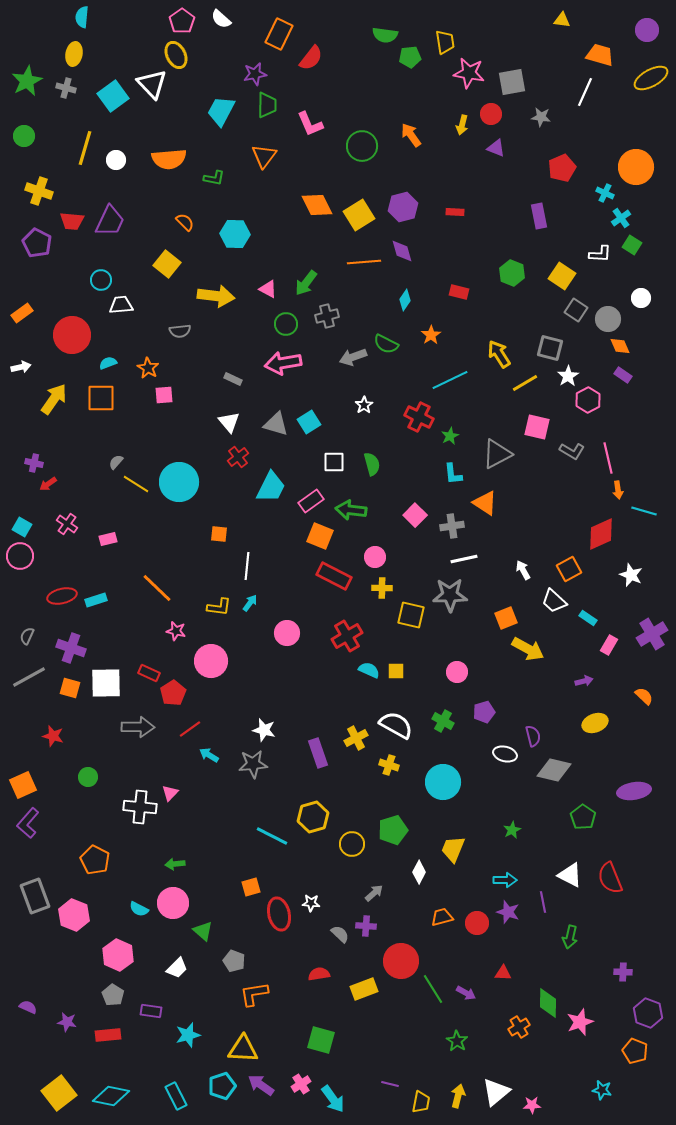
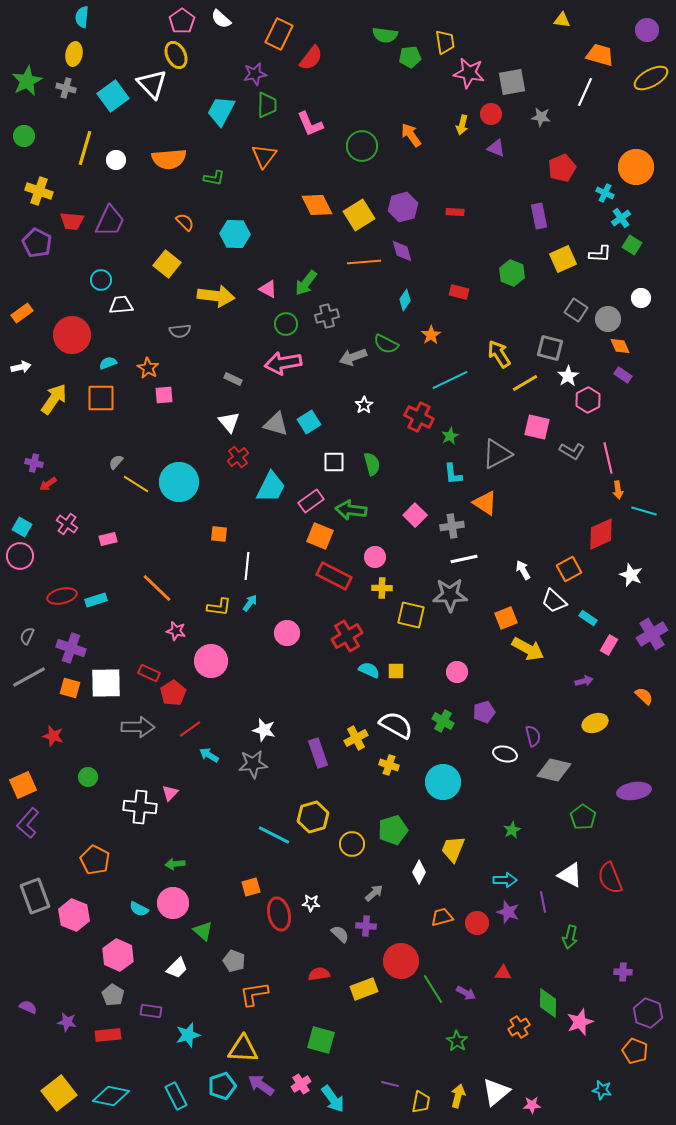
yellow square at (562, 276): moved 1 px right, 17 px up; rotated 32 degrees clockwise
cyan line at (272, 836): moved 2 px right, 1 px up
